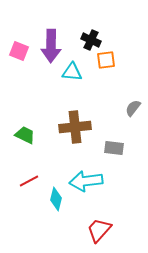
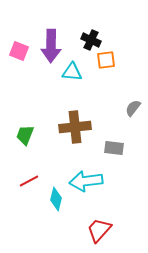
green trapezoid: rotated 95 degrees counterclockwise
